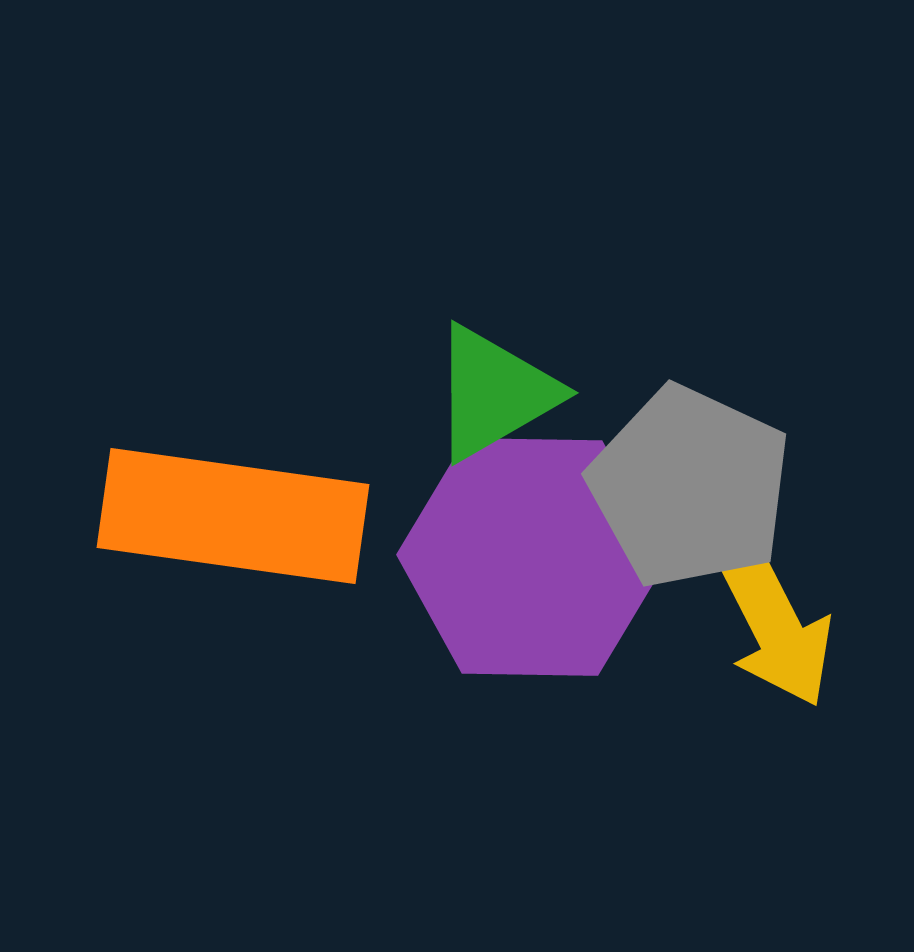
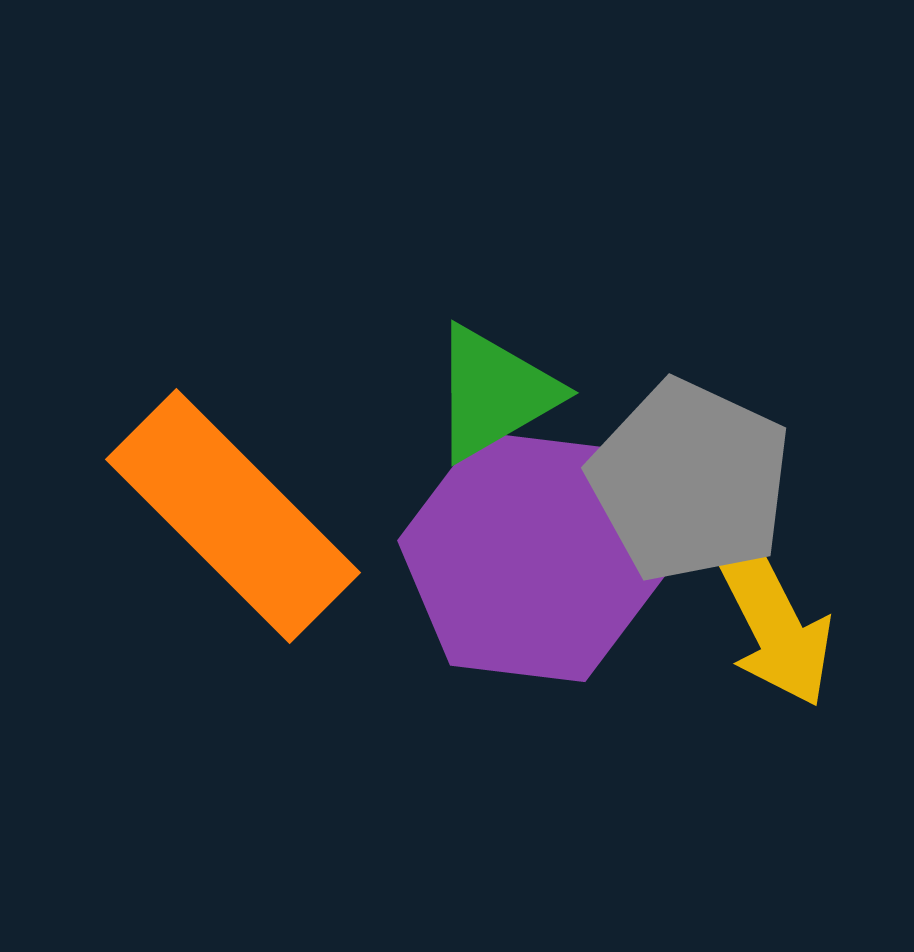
gray pentagon: moved 6 px up
orange rectangle: rotated 37 degrees clockwise
purple hexagon: rotated 6 degrees clockwise
